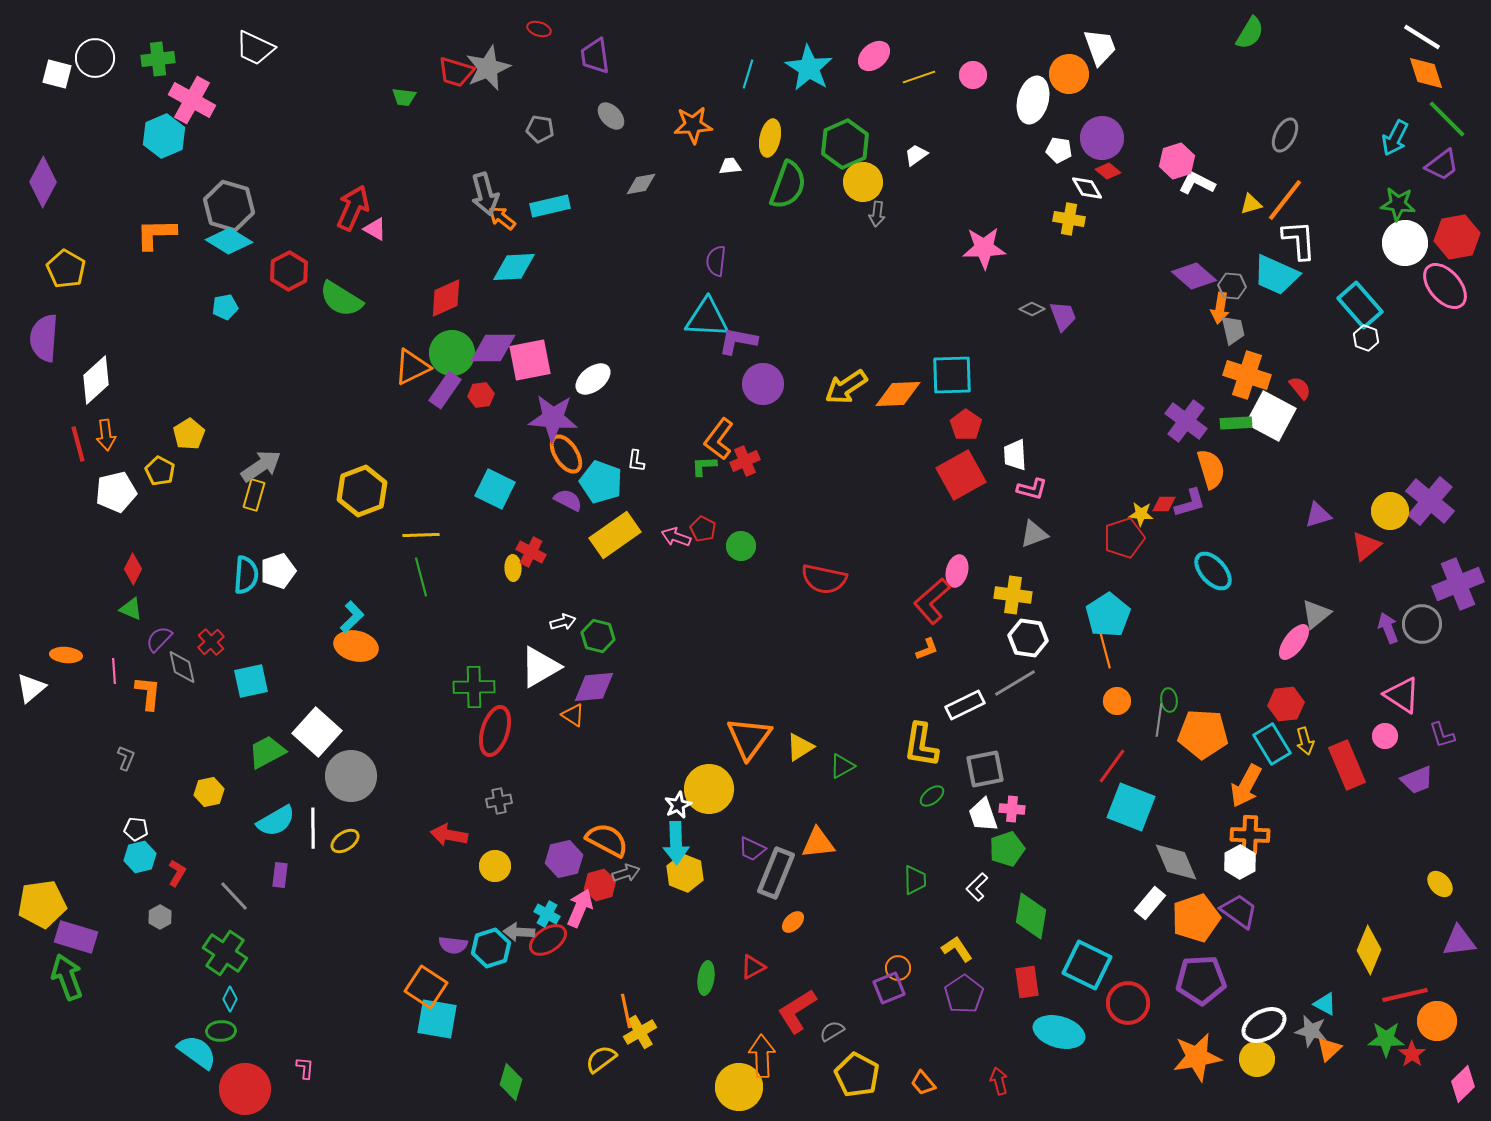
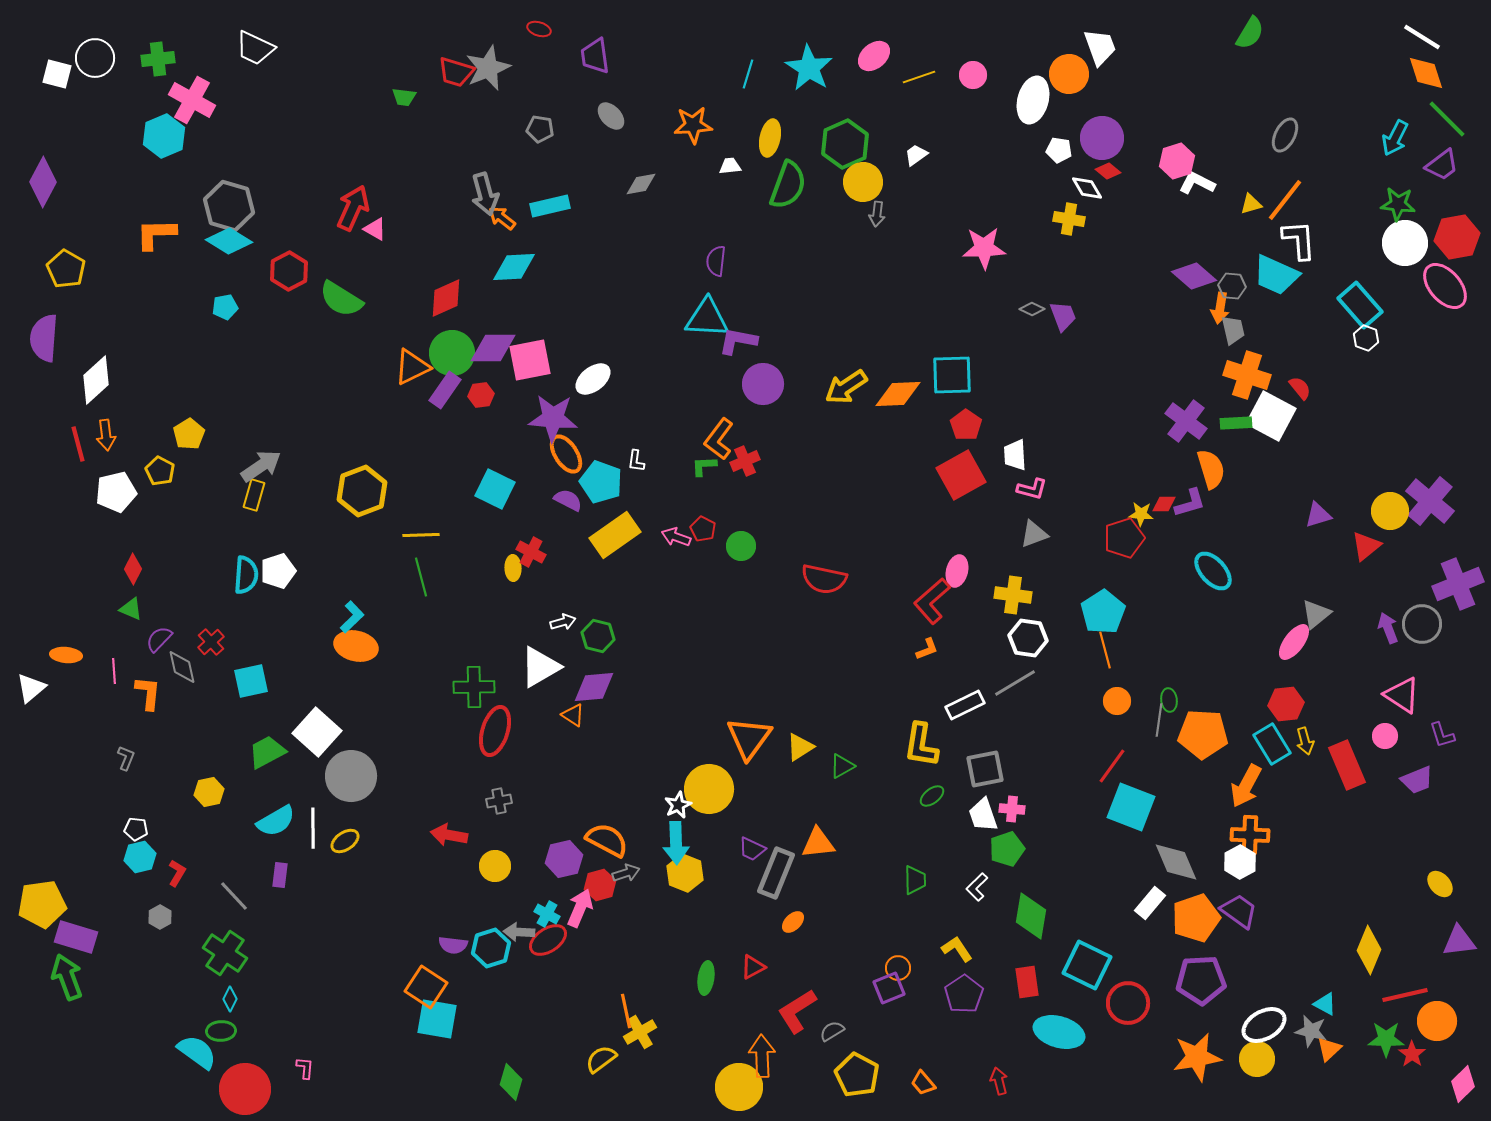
cyan pentagon at (1108, 615): moved 5 px left, 3 px up
